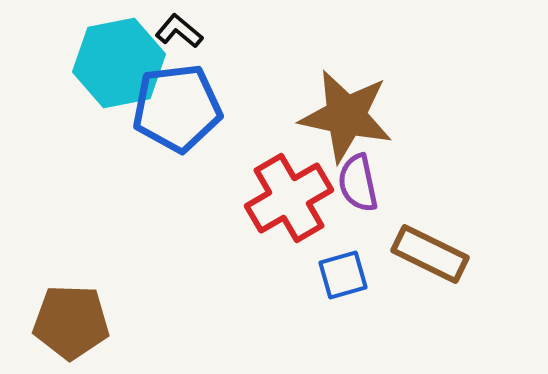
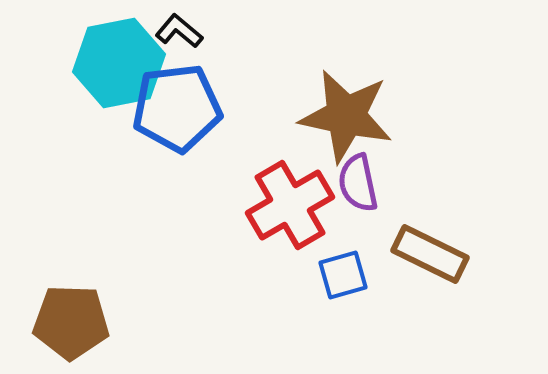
red cross: moved 1 px right, 7 px down
